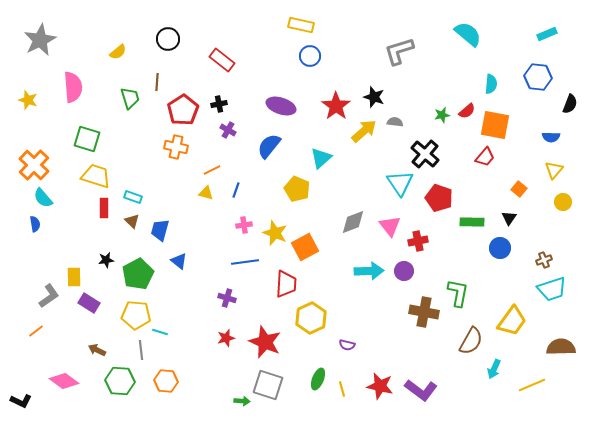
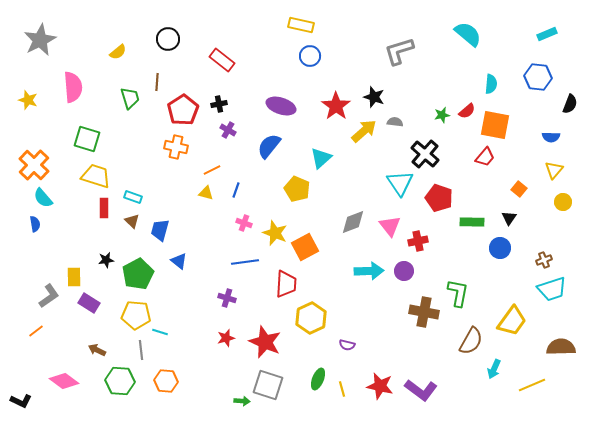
pink cross at (244, 225): moved 2 px up; rotated 28 degrees clockwise
